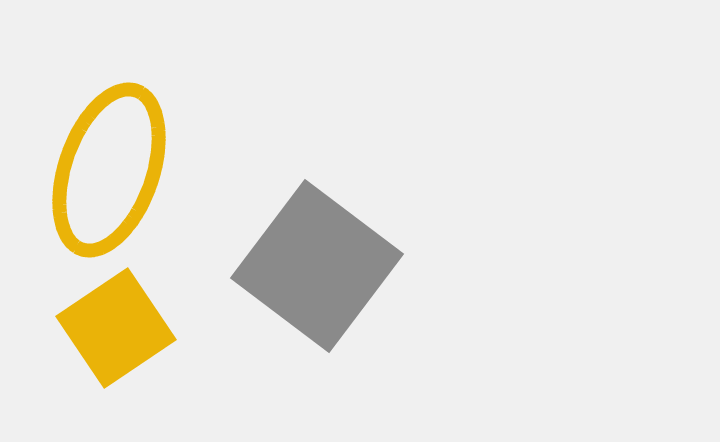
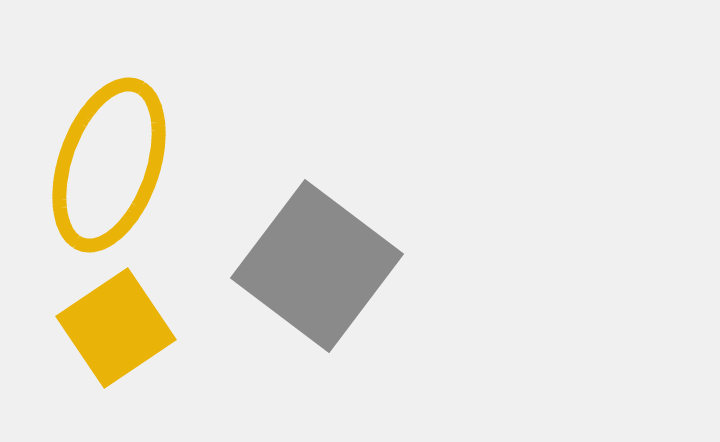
yellow ellipse: moved 5 px up
